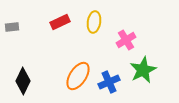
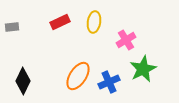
green star: moved 1 px up
